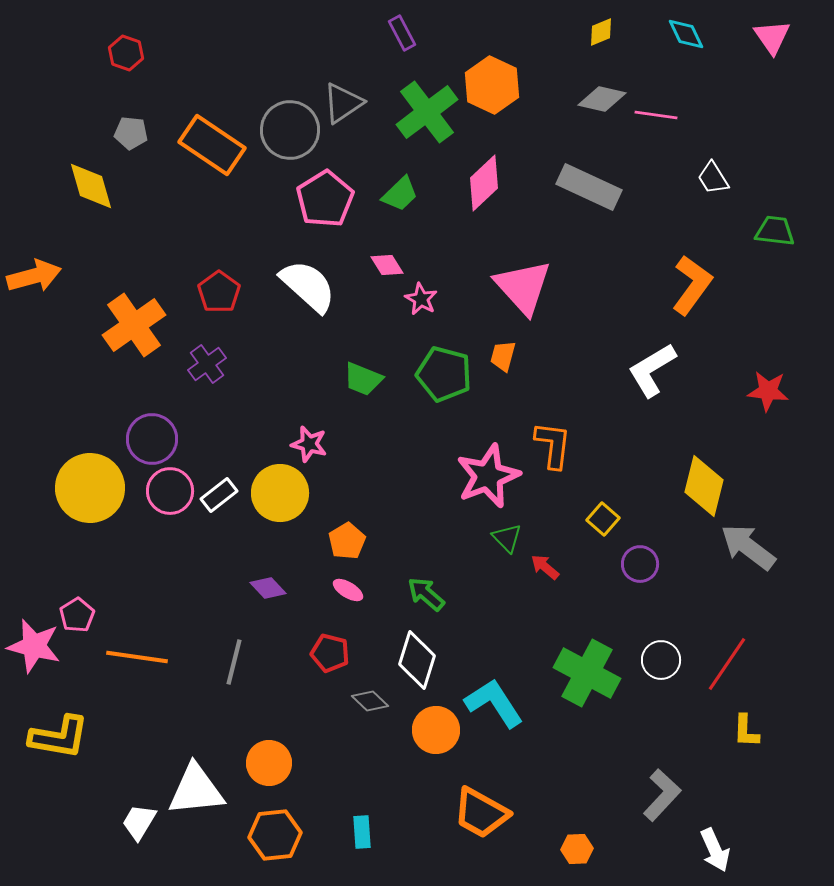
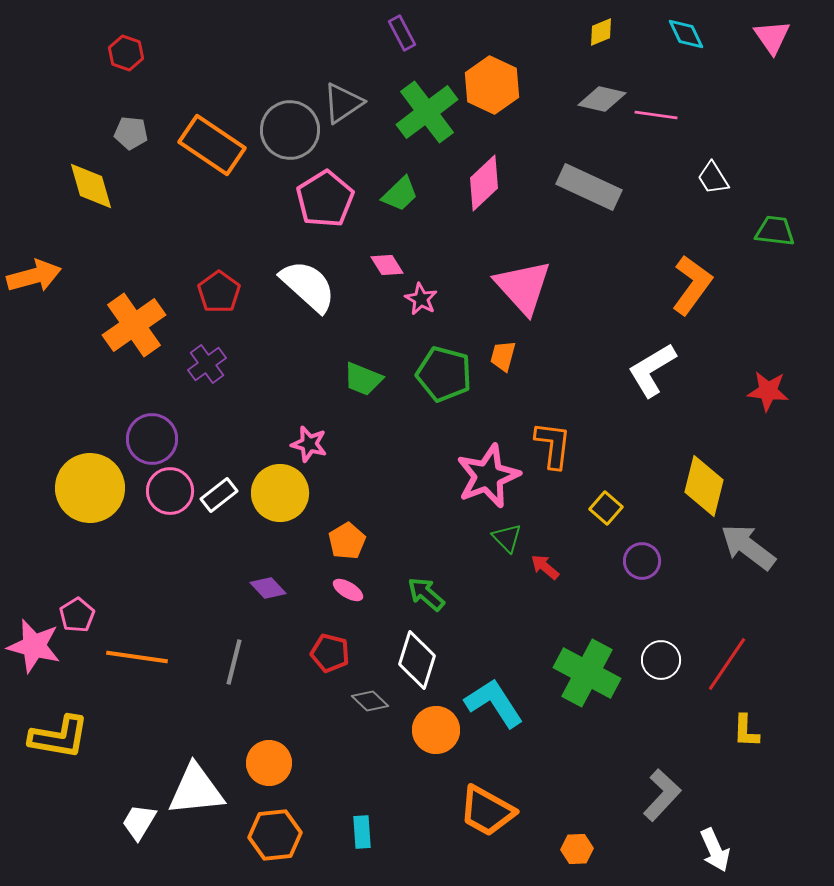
yellow square at (603, 519): moved 3 px right, 11 px up
purple circle at (640, 564): moved 2 px right, 3 px up
orange trapezoid at (481, 813): moved 6 px right, 2 px up
